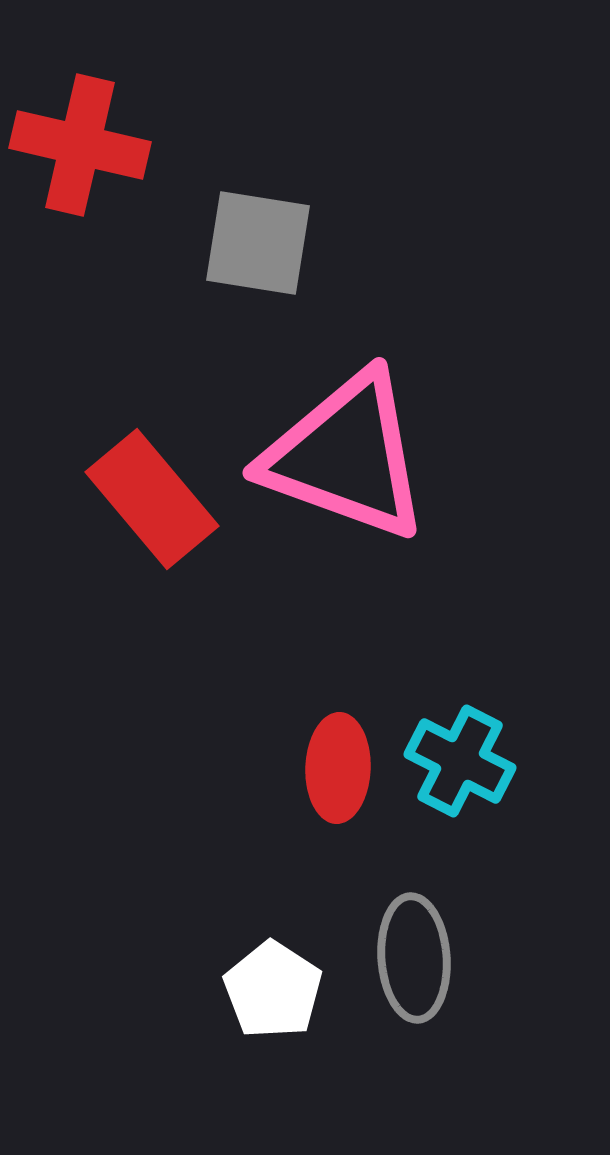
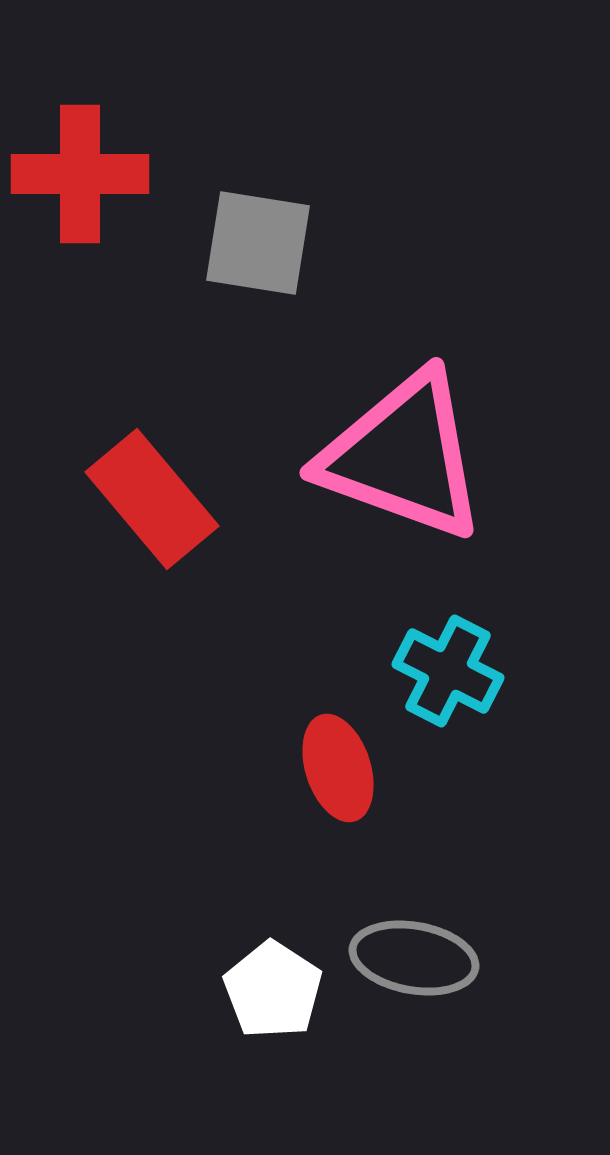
red cross: moved 29 px down; rotated 13 degrees counterclockwise
pink triangle: moved 57 px right
cyan cross: moved 12 px left, 90 px up
red ellipse: rotated 20 degrees counterclockwise
gray ellipse: rotated 76 degrees counterclockwise
